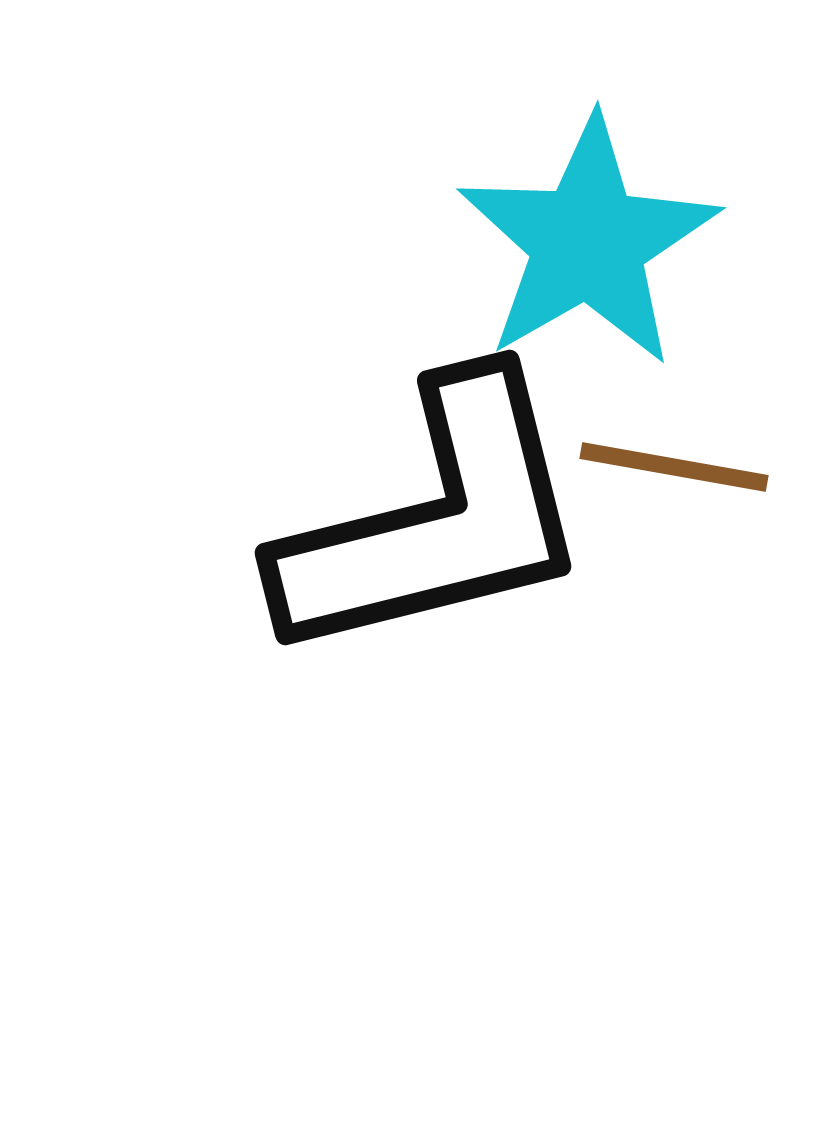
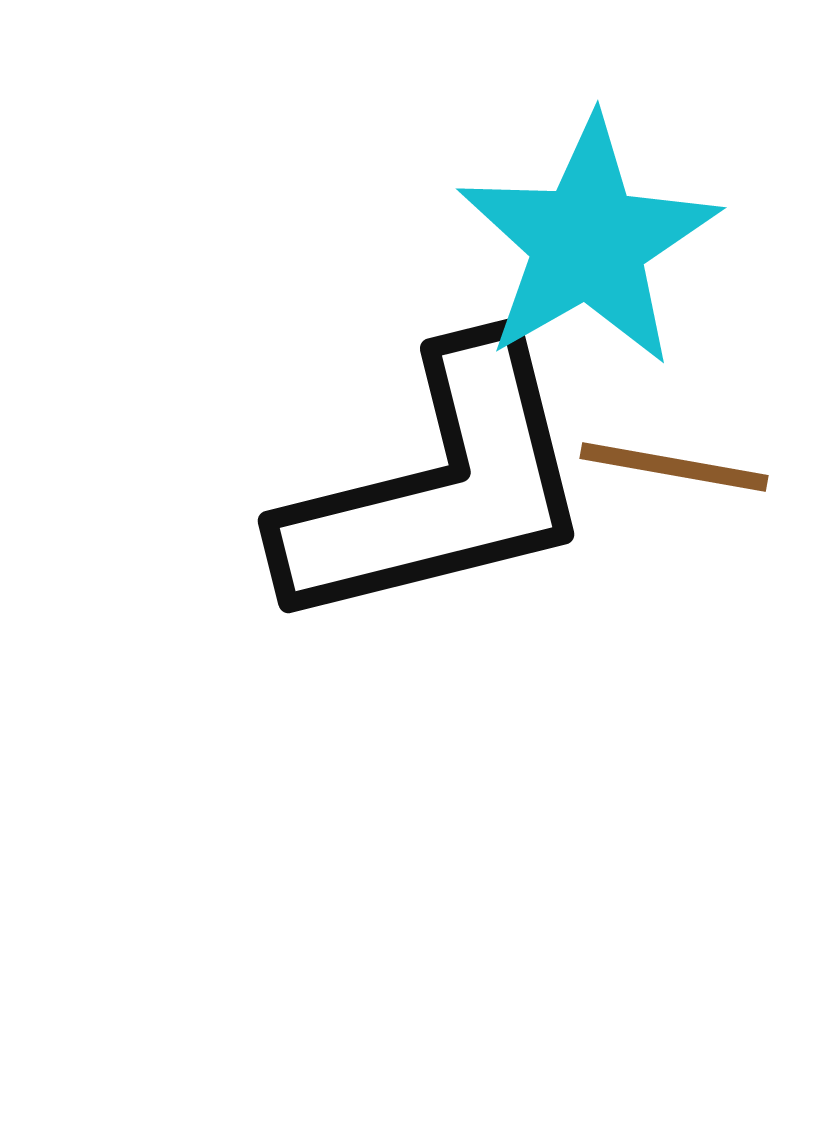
black L-shape: moved 3 px right, 32 px up
